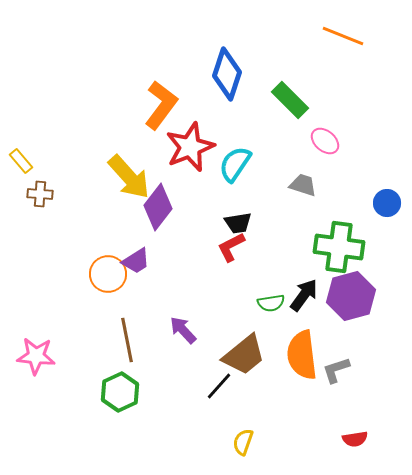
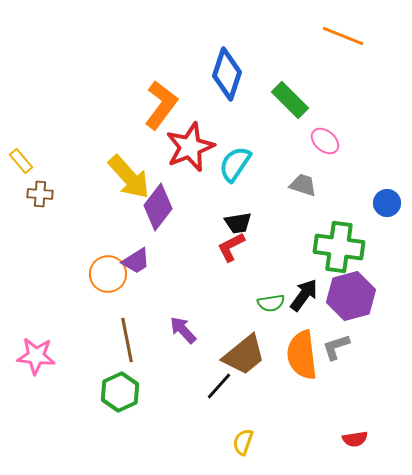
gray L-shape: moved 23 px up
